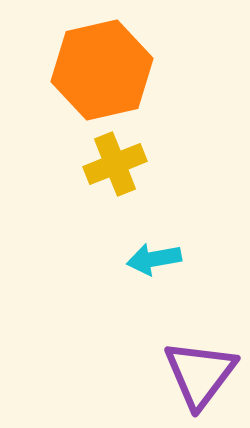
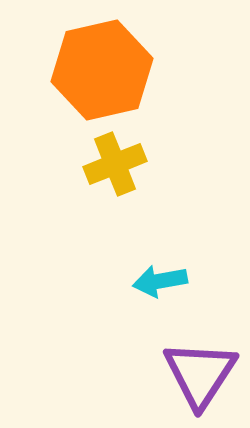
cyan arrow: moved 6 px right, 22 px down
purple triangle: rotated 4 degrees counterclockwise
